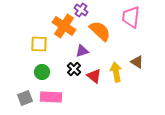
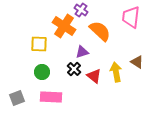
purple triangle: moved 1 px down
gray square: moved 8 px left
